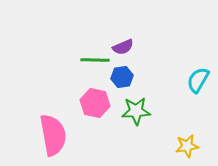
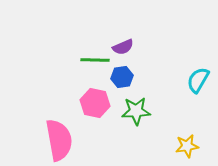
pink semicircle: moved 6 px right, 5 px down
